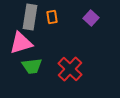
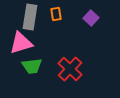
orange rectangle: moved 4 px right, 3 px up
